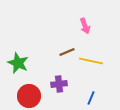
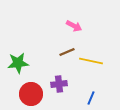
pink arrow: moved 11 px left; rotated 42 degrees counterclockwise
green star: rotated 30 degrees counterclockwise
red circle: moved 2 px right, 2 px up
